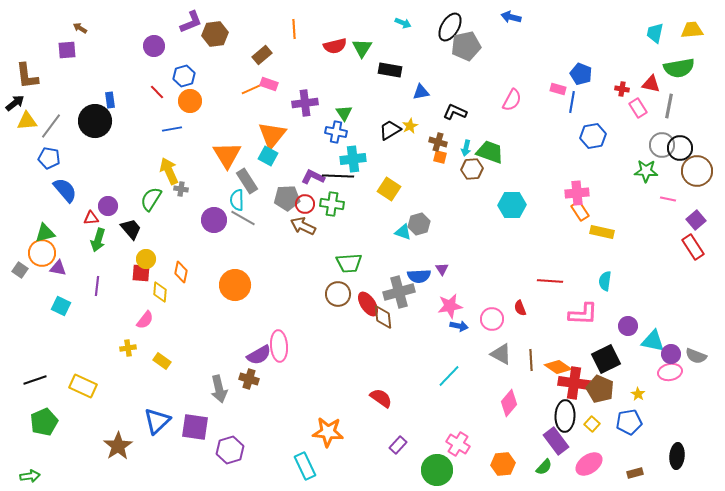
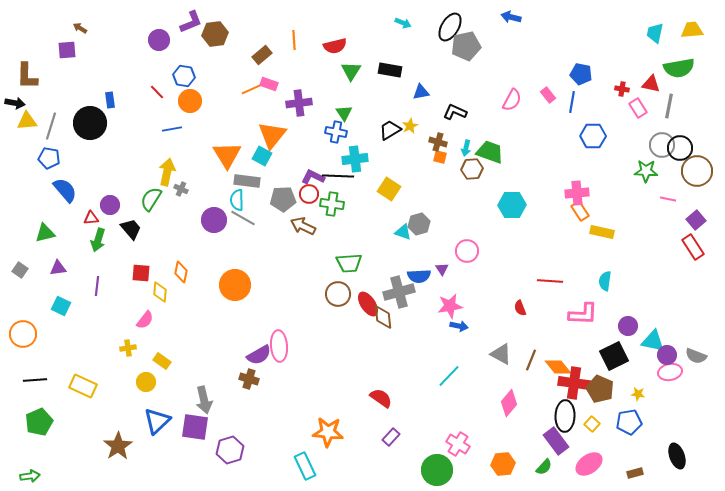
orange line at (294, 29): moved 11 px down
purple circle at (154, 46): moved 5 px right, 6 px up
green triangle at (362, 48): moved 11 px left, 23 px down
blue pentagon at (581, 74): rotated 10 degrees counterclockwise
brown L-shape at (27, 76): rotated 8 degrees clockwise
blue hexagon at (184, 76): rotated 25 degrees clockwise
pink rectangle at (558, 89): moved 10 px left, 6 px down; rotated 35 degrees clockwise
black arrow at (15, 103): rotated 48 degrees clockwise
purple cross at (305, 103): moved 6 px left
black circle at (95, 121): moved 5 px left, 2 px down
gray line at (51, 126): rotated 20 degrees counterclockwise
blue hexagon at (593, 136): rotated 10 degrees clockwise
cyan square at (268, 156): moved 6 px left
cyan cross at (353, 159): moved 2 px right
yellow arrow at (169, 171): moved 2 px left, 1 px down; rotated 36 degrees clockwise
gray rectangle at (247, 181): rotated 50 degrees counterclockwise
gray cross at (181, 189): rotated 16 degrees clockwise
gray pentagon at (287, 198): moved 4 px left, 1 px down
red circle at (305, 204): moved 4 px right, 10 px up
purple circle at (108, 206): moved 2 px right, 1 px up
orange circle at (42, 253): moved 19 px left, 81 px down
yellow circle at (146, 259): moved 123 px down
purple triangle at (58, 268): rotated 18 degrees counterclockwise
pink circle at (492, 319): moved 25 px left, 68 px up
purple circle at (671, 354): moved 4 px left, 1 px down
black square at (606, 359): moved 8 px right, 3 px up
brown line at (531, 360): rotated 25 degrees clockwise
orange diamond at (558, 367): rotated 16 degrees clockwise
black line at (35, 380): rotated 15 degrees clockwise
gray arrow at (219, 389): moved 15 px left, 11 px down
yellow star at (638, 394): rotated 24 degrees counterclockwise
green pentagon at (44, 422): moved 5 px left
purple rectangle at (398, 445): moved 7 px left, 8 px up
black ellipse at (677, 456): rotated 25 degrees counterclockwise
